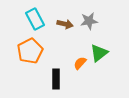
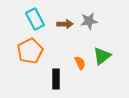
brown arrow: rotated 14 degrees counterclockwise
green triangle: moved 3 px right, 3 px down
orange semicircle: rotated 112 degrees clockwise
